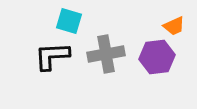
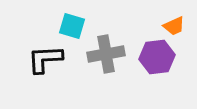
cyan square: moved 3 px right, 5 px down
black L-shape: moved 7 px left, 3 px down
